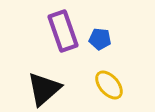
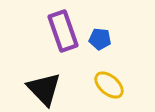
yellow ellipse: rotated 8 degrees counterclockwise
black triangle: rotated 33 degrees counterclockwise
